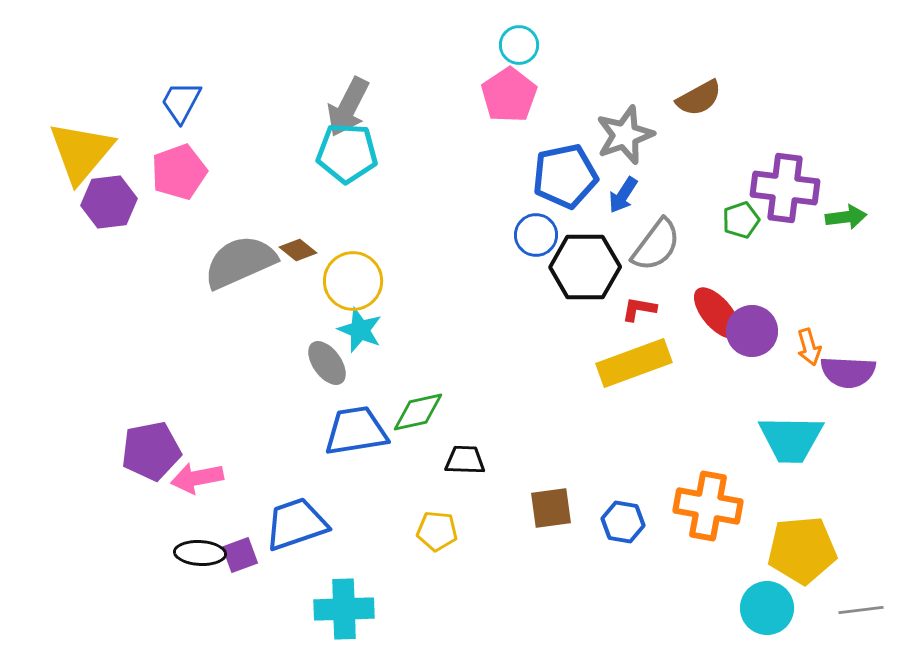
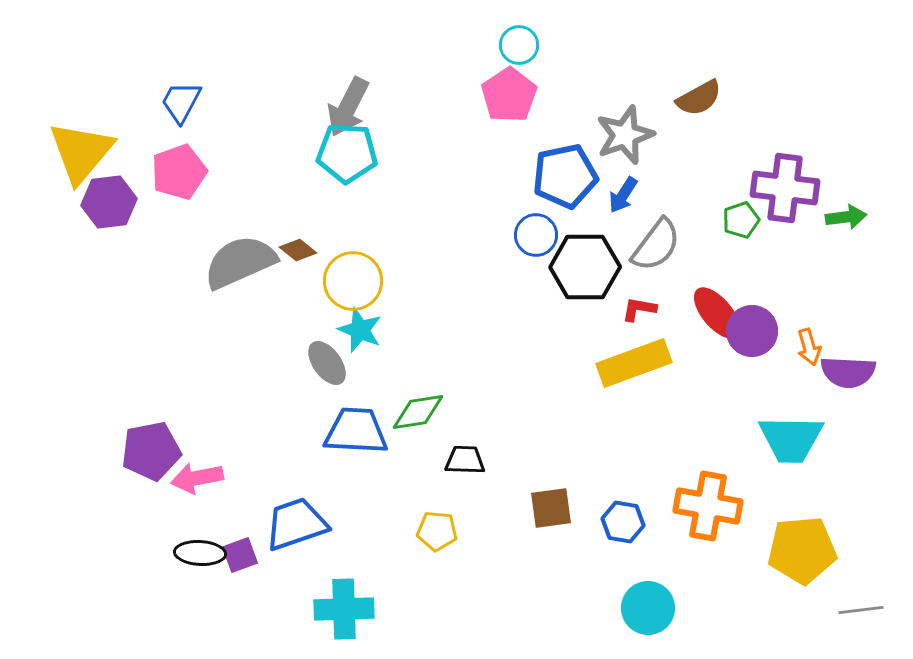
green diamond at (418, 412): rotated 4 degrees clockwise
blue trapezoid at (356, 431): rotated 12 degrees clockwise
cyan circle at (767, 608): moved 119 px left
